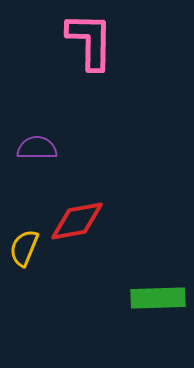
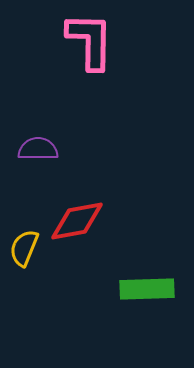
purple semicircle: moved 1 px right, 1 px down
green rectangle: moved 11 px left, 9 px up
